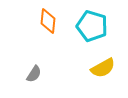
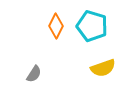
orange diamond: moved 8 px right, 5 px down; rotated 20 degrees clockwise
yellow semicircle: rotated 10 degrees clockwise
